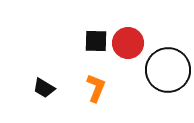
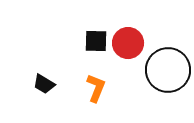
black trapezoid: moved 4 px up
